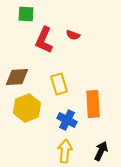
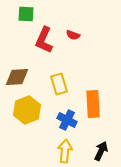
yellow hexagon: moved 2 px down
